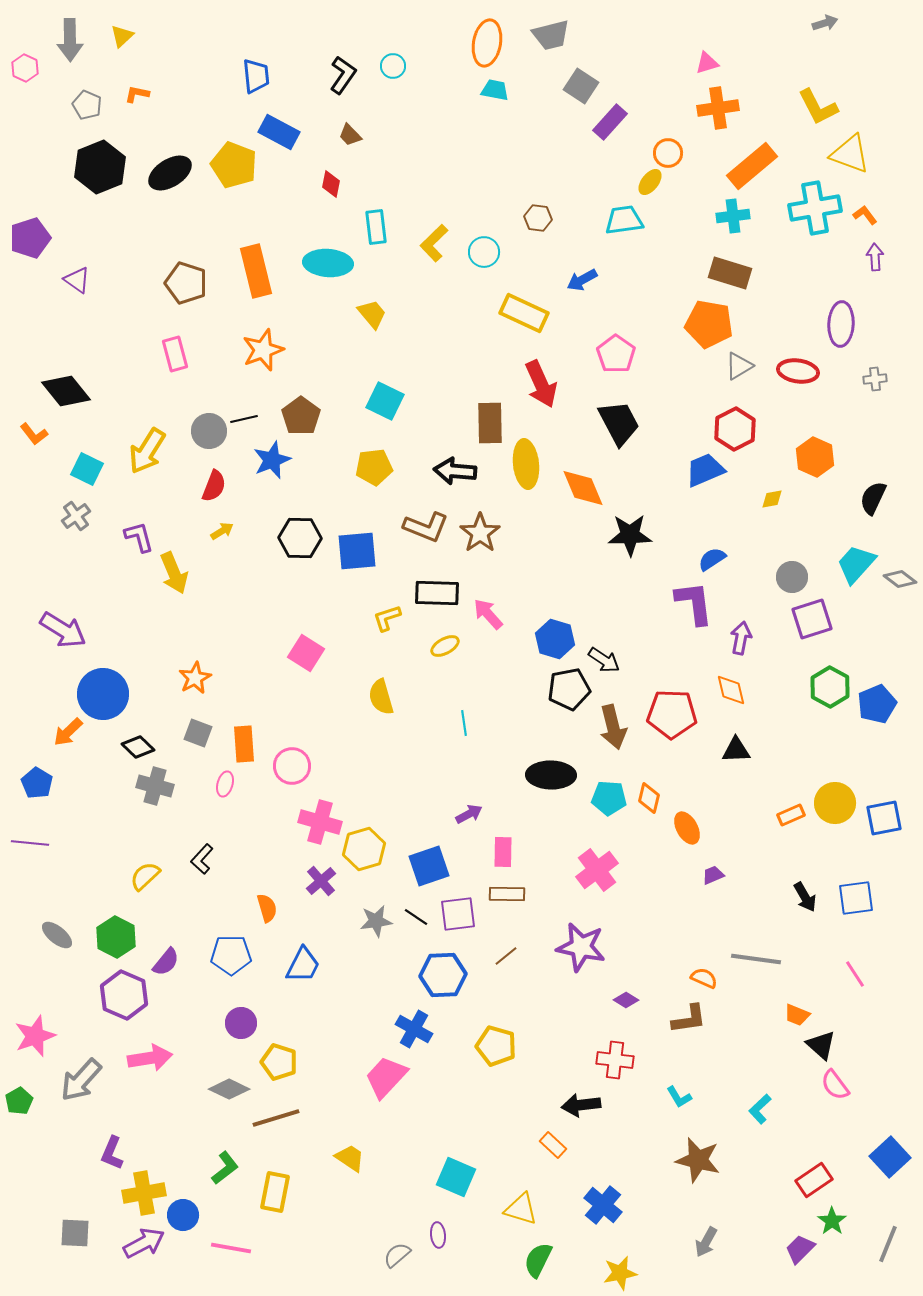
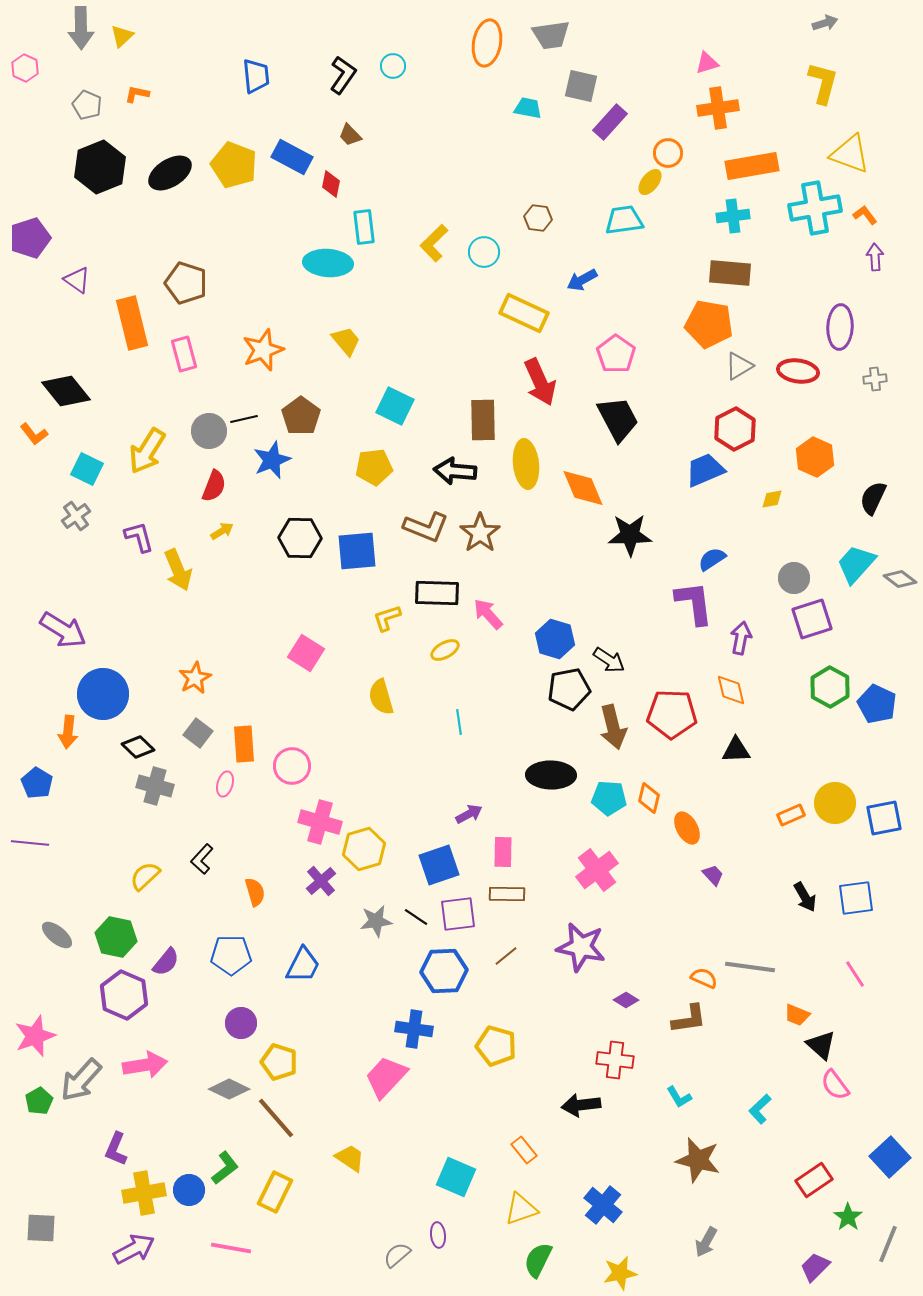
gray trapezoid at (551, 35): rotated 6 degrees clockwise
gray arrow at (70, 40): moved 11 px right, 12 px up
gray square at (581, 86): rotated 20 degrees counterclockwise
cyan trapezoid at (495, 90): moved 33 px right, 18 px down
yellow L-shape at (818, 107): moved 5 px right, 24 px up; rotated 138 degrees counterclockwise
blue rectangle at (279, 132): moved 13 px right, 25 px down
orange rectangle at (752, 166): rotated 30 degrees clockwise
cyan rectangle at (376, 227): moved 12 px left
orange rectangle at (256, 271): moved 124 px left, 52 px down
brown rectangle at (730, 273): rotated 12 degrees counterclockwise
yellow trapezoid at (372, 314): moved 26 px left, 27 px down
purple ellipse at (841, 324): moved 1 px left, 3 px down
pink rectangle at (175, 354): moved 9 px right
red arrow at (541, 384): moved 1 px left, 2 px up
cyan square at (385, 401): moved 10 px right, 5 px down
brown rectangle at (490, 423): moved 7 px left, 3 px up
black trapezoid at (619, 423): moved 1 px left, 4 px up
yellow arrow at (174, 573): moved 4 px right, 3 px up
gray circle at (792, 577): moved 2 px right, 1 px down
yellow ellipse at (445, 646): moved 4 px down
black arrow at (604, 660): moved 5 px right
blue pentagon at (877, 704): rotated 24 degrees counterclockwise
cyan line at (464, 723): moved 5 px left, 1 px up
orange arrow at (68, 732): rotated 40 degrees counterclockwise
gray square at (198, 733): rotated 16 degrees clockwise
blue square at (429, 866): moved 10 px right, 1 px up
purple trapezoid at (713, 875): rotated 70 degrees clockwise
orange semicircle at (267, 908): moved 12 px left, 16 px up
green hexagon at (116, 937): rotated 15 degrees counterclockwise
gray line at (756, 959): moved 6 px left, 8 px down
blue hexagon at (443, 975): moved 1 px right, 4 px up
blue cross at (414, 1029): rotated 21 degrees counterclockwise
pink arrow at (150, 1058): moved 5 px left, 7 px down
green pentagon at (19, 1101): moved 20 px right
brown line at (276, 1118): rotated 66 degrees clockwise
orange rectangle at (553, 1145): moved 29 px left, 5 px down; rotated 8 degrees clockwise
purple L-shape at (112, 1153): moved 4 px right, 4 px up
yellow rectangle at (275, 1192): rotated 15 degrees clockwise
yellow triangle at (521, 1209): rotated 36 degrees counterclockwise
blue circle at (183, 1215): moved 6 px right, 25 px up
green star at (832, 1221): moved 16 px right, 4 px up
gray square at (75, 1233): moved 34 px left, 5 px up
purple arrow at (144, 1243): moved 10 px left, 6 px down
purple trapezoid at (800, 1249): moved 15 px right, 18 px down
